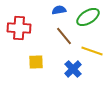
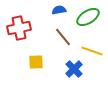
red cross: rotated 15 degrees counterclockwise
brown line: moved 1 px left, 1 px down
blue cross: moved 1 px right
